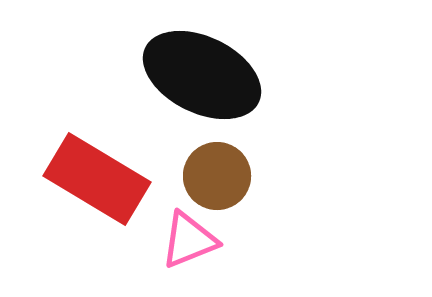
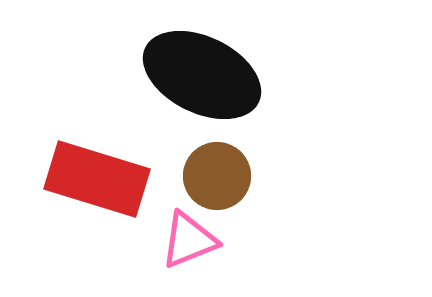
red rectangle: rotated 14 degrees counterclockwise
